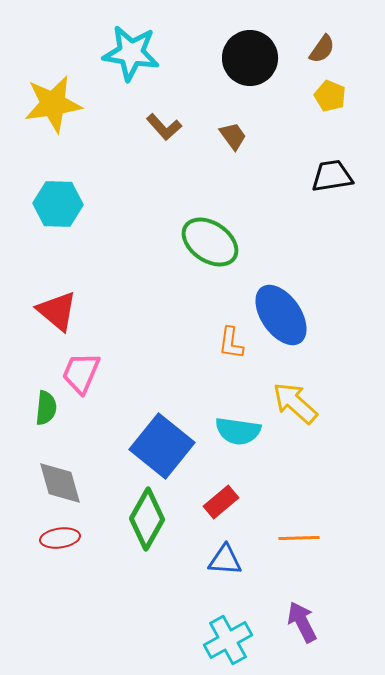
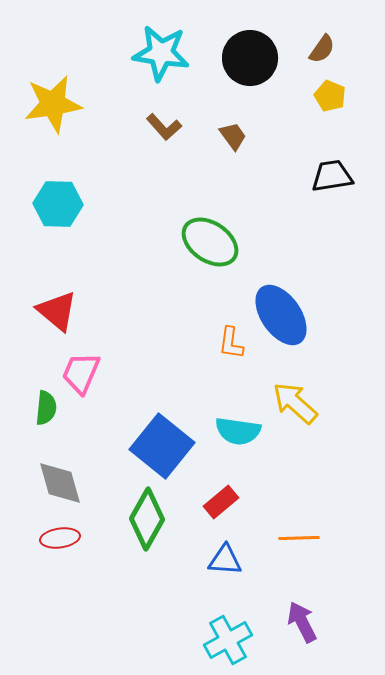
cyan star: moved 30 px right
